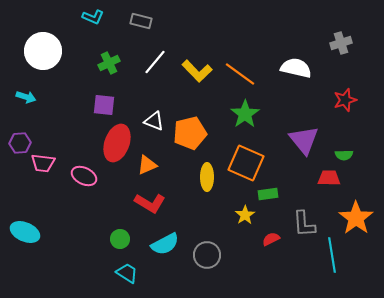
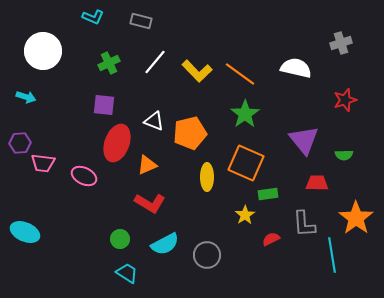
red trapezoid: moved 12 px left, 5 px down
